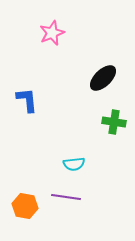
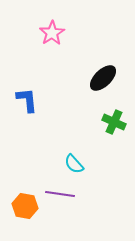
pink star: rotated 10 degrees counterclockwise
green cross: rotated 15 degrees clockwise
cyan semicircle: rotated 55 degrees clockwise
purple line: moved 6 px left, 3 px up
